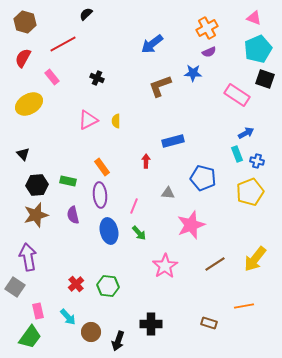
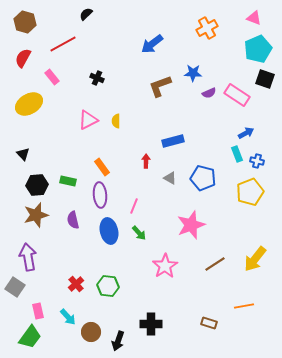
purple semicircle at (209, 52): moved 41 px down
gray triangle at (168, 193): moved 2 px right, 15 px up; rotated 24 degrees clockwise
purple semicircle at (73, 215): moved 5 px down
